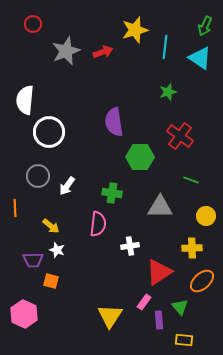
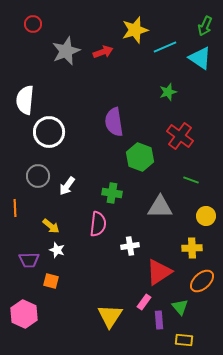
cyan line: rotated 60 degrees clockwise
green hexagon: rotated 20 degrees clockwise
purple trapezoid: moved 4 px left
